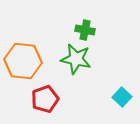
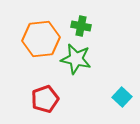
green cross: moved 4 px left, 4 px up
orange hexagon: moved 18 px right, 22 px up; rotated 12 degrees counterclockwise
